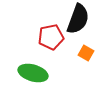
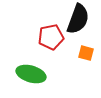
orange square: rotated 14 degrees counterclockwise
green ellipse: moved 2 px left, 1 px down
